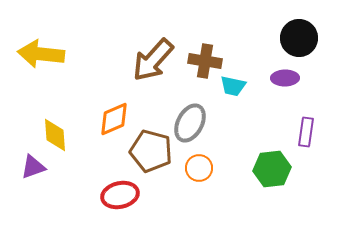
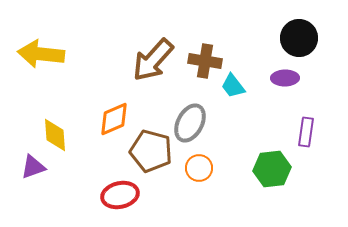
cyan trapezoid: rotated 40 degrees clockwise
